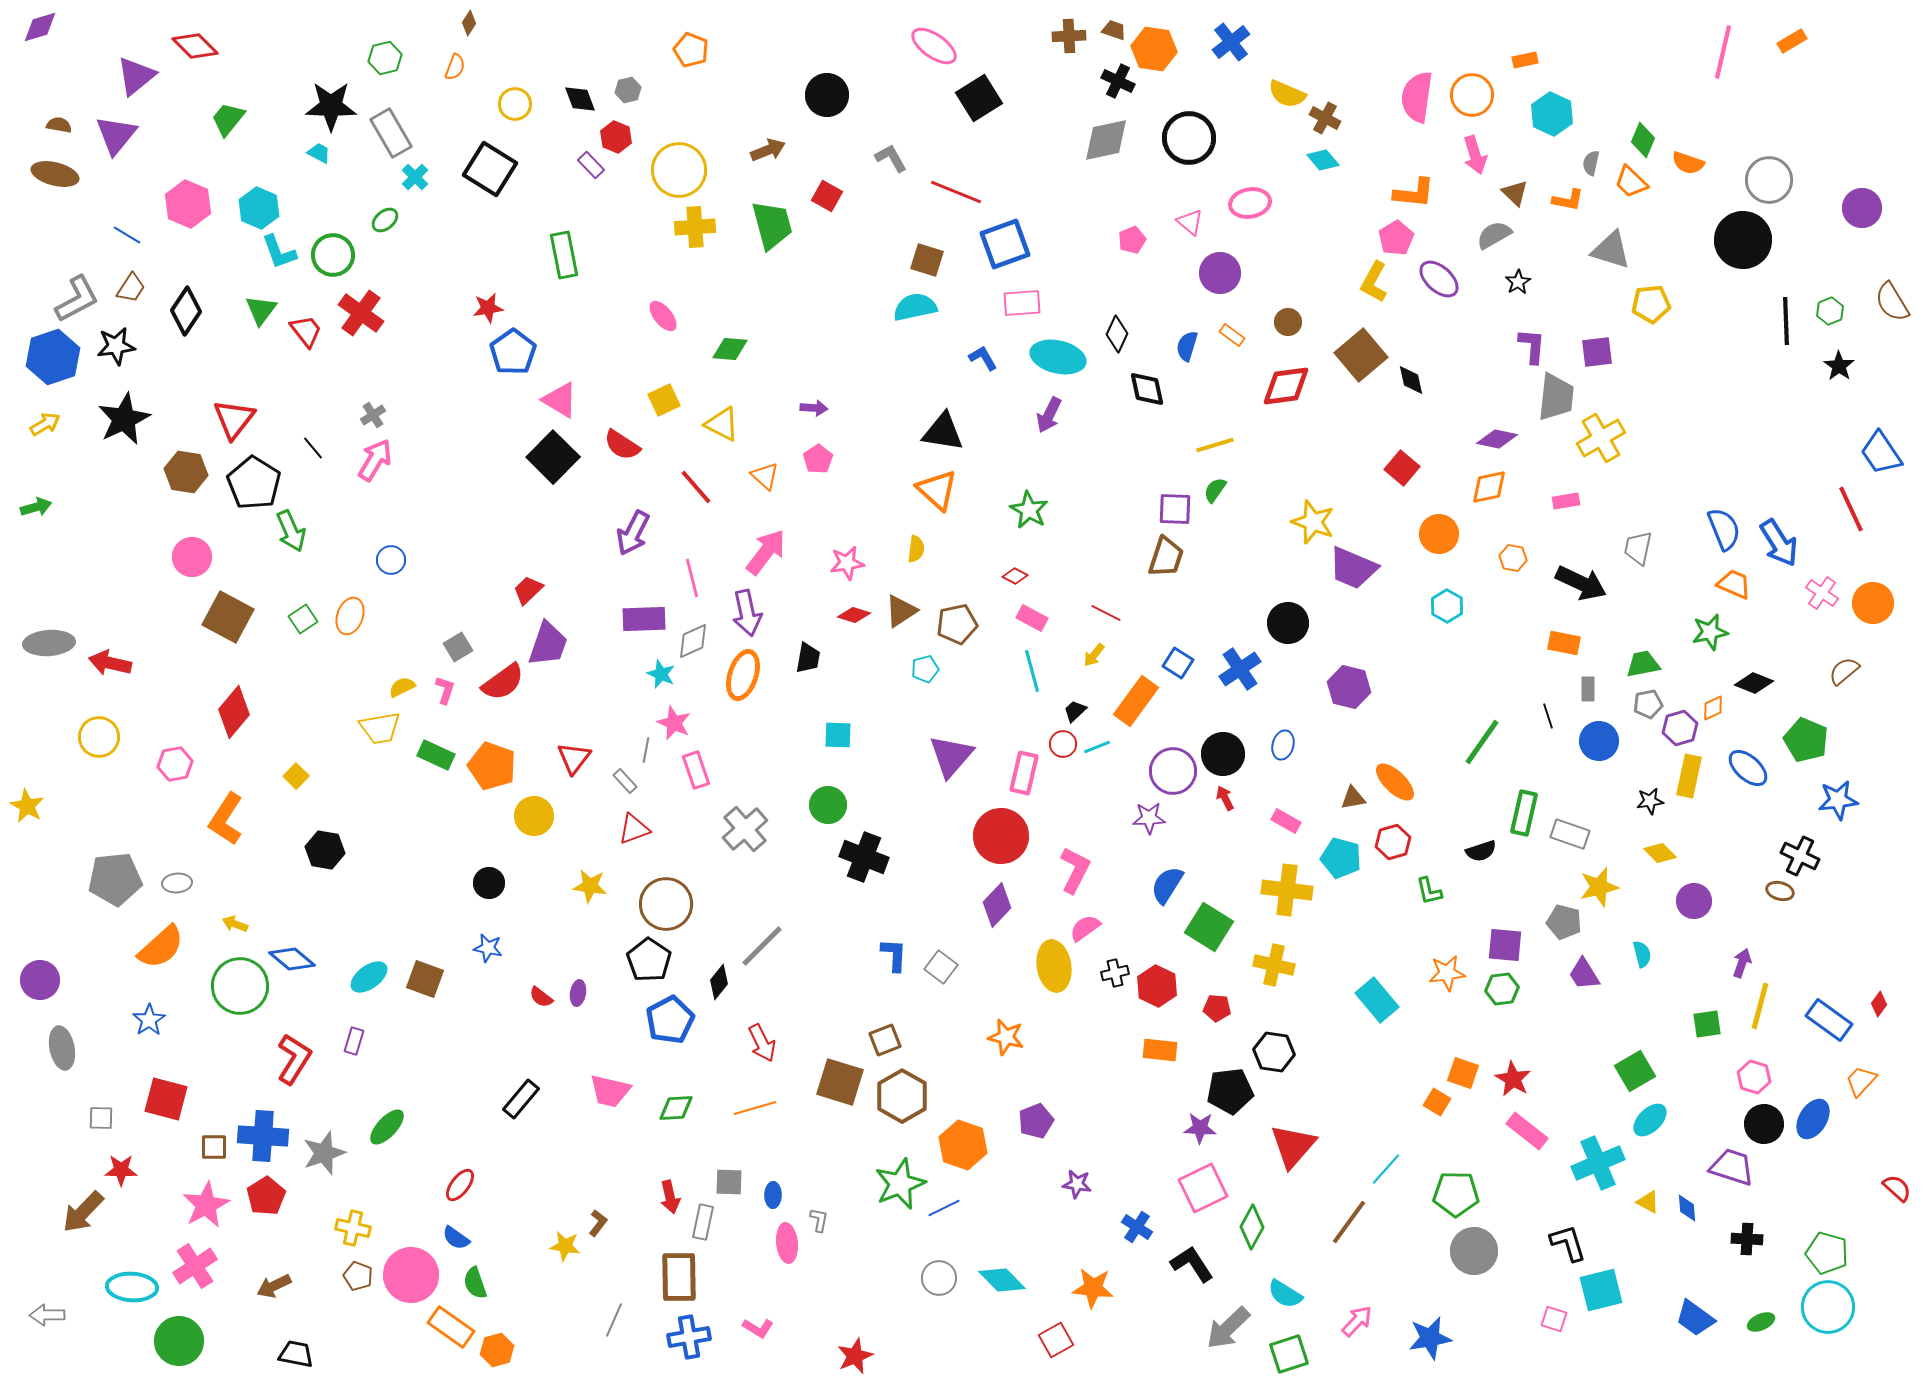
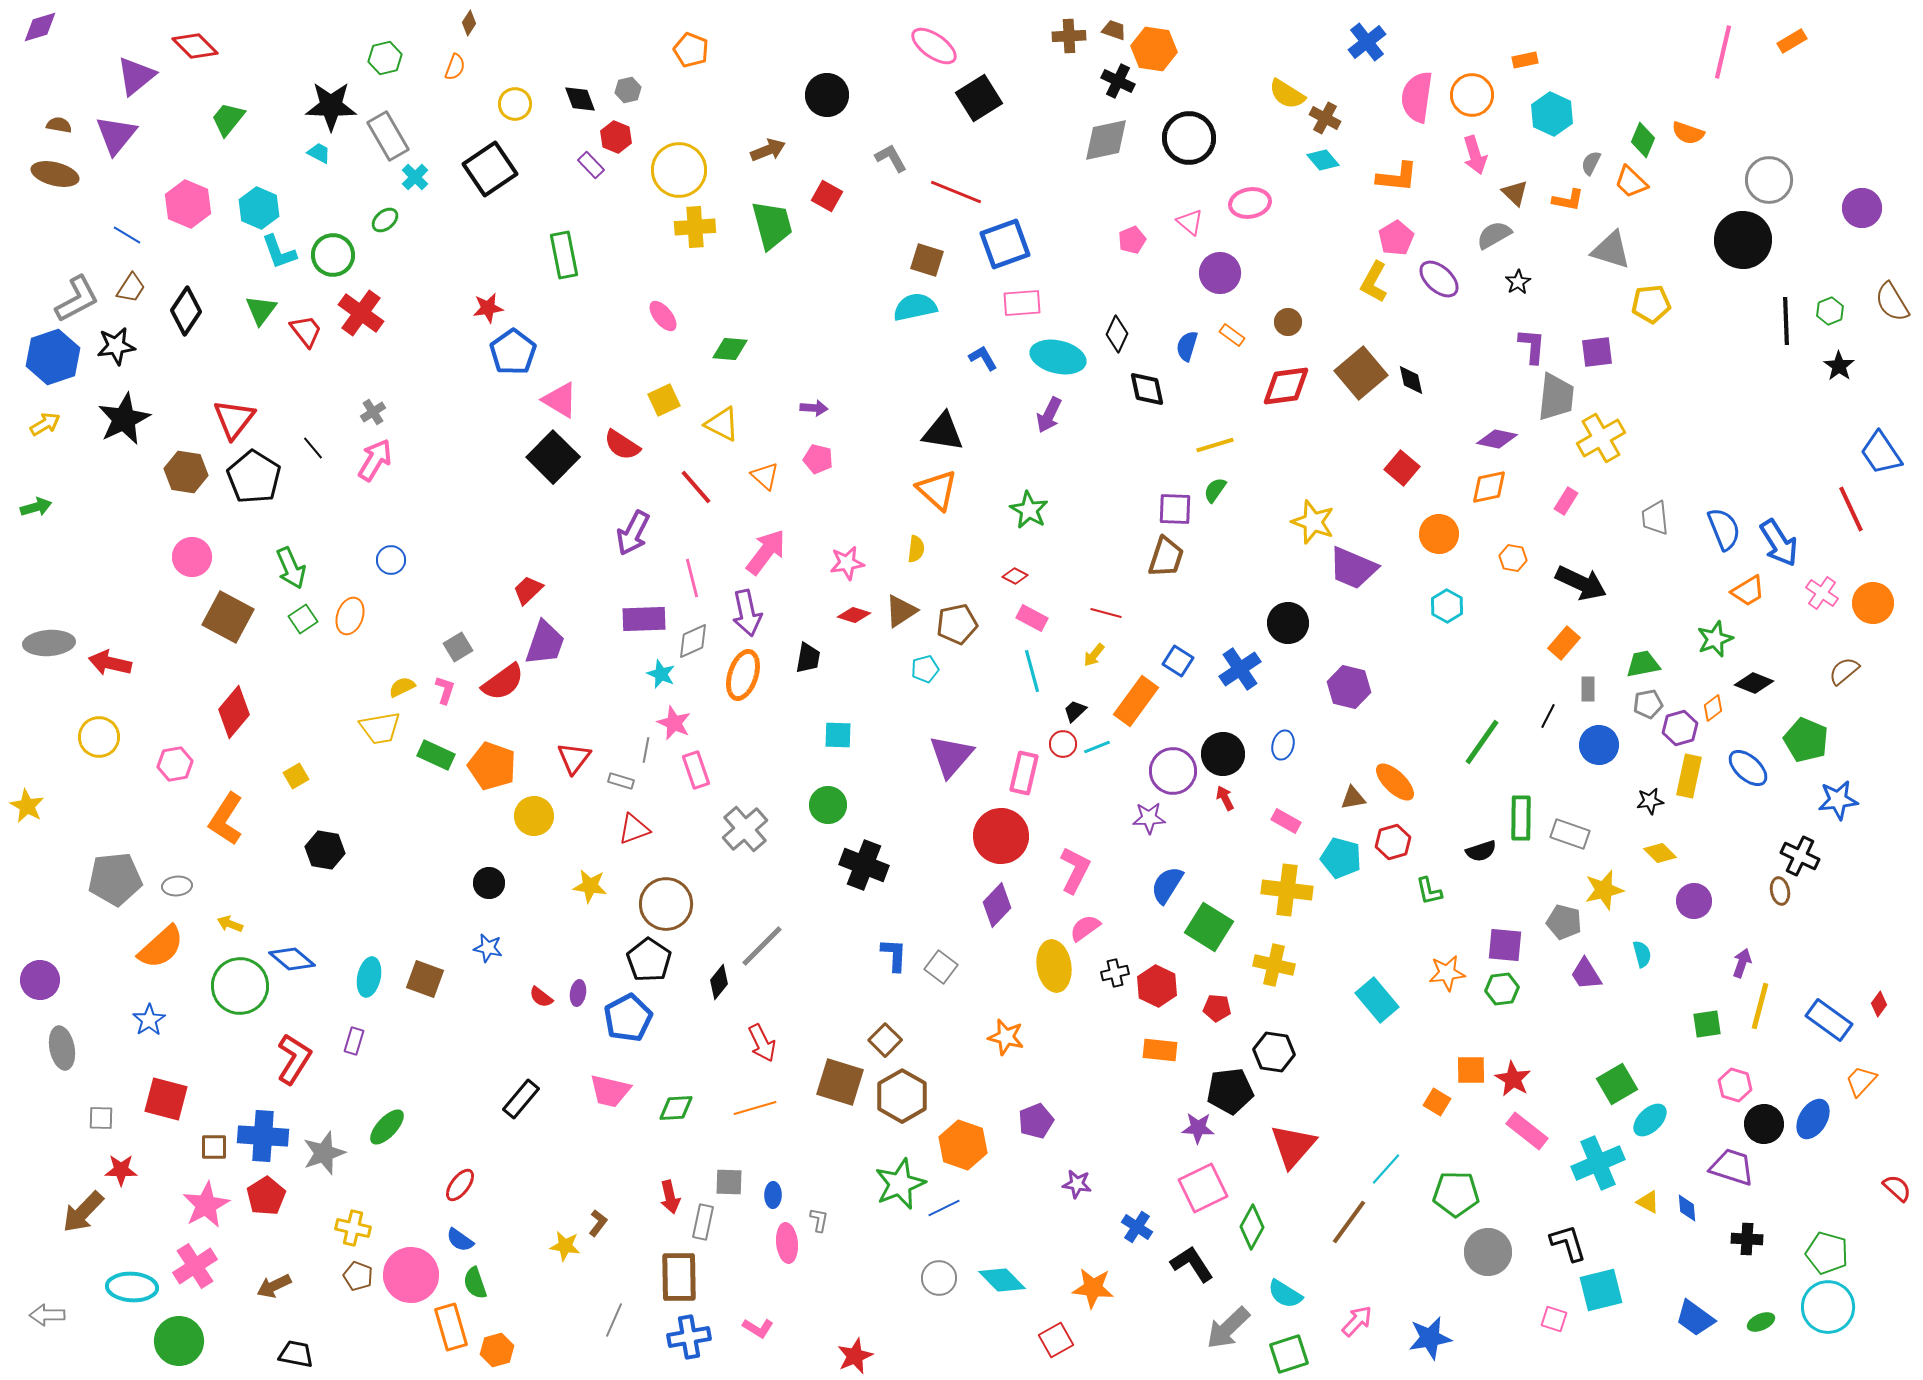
blue cross at (1231, 42): moved 136 px right
yellow semicircle at (1287, 94): rotated 9 degrees clockwise
gray rectangle at (391, 133): moved 3 px left, 3 px down
gray semicircle at (1591, 163): rotated 15 degrees clockwise
orange semicircle at (1688, 163): moved 30 px up
black square at (490, 169): rotated 24 degrees clockwise
orange L-shape at (1414, 193): moved 17 px left, 16 px up
brown square at (1361, 355): moved 18 px down
gray cross at (373, 415): moved 3 px up
pink pentagon at (818, 459): rotated 24 degrees counterclockwise
black pentagon at (254, 483): moved 6 px up
pink rectangle at (1566, 501): rotated 48 degrees counterclockwise
green arrow at (291, 531): moved 37 px down
gray trapezoid at (1638, 548): moved 17 px right, 30 px up; rotated 18 degrees counterclockwise
orange trapezoid at (1734, 584): moved 14 px right, 7 px down; rotated 126 degrees clockwise
red line at (1106, 613): rotated 12 degrees counterclockwise
green star at (1710, 632): moved 5 px right, 7 px down; rotated 9 degrees counterclockwise
orange rectangle at (1564, 643): rotated 60 degrees counterclockwise
purple trapezoid at (548, 644): moved 3 px left, 1 px up
blue square at (1178, 663): moved 2 px up
orange diamond at (1713, 708): rotated 12 degrees counterclockwise
black line at (1548, 716): rotated 45 degrees clockwise
blue circle at (1599, 741): moved 4 px down
yellow square at (296, 776): rotated 15 degrees clockwise
gray rectangle at (625, 781): moved 4 px left; rotated 30 degrees counterclockwise
green rectangle at (1524, 813): moved 3 px left, 5 px down; rotated 12 degrees counterclockwise
black cross at (864, 857): moved 8 px down
gray ellipse at (177, 883): moved 3 px down
yellow star at (1599, 887): moved 5 px right, 3 px down
brown ellipse at (1780, 891): rotated 64 degrees clockwise
yellow arrow at (235, 924): moved 5 px left
purple trapezoid at (1584, 974): moved 2 px right
cyan ellipse at (369, 977): rotated 42 degrees counterclockwise
blue pentagon at (670, 1020): moved 42 px left, 2 px up
brown square at (885, 1040): rotated 24 degrees counterclockwise
green square at (1635, 1071): moved 18 px left, 13 px down
orange square at (1463, 1073): moved 8 px right, 3 px up; rotated 20 degrees counterclockwise
pink hexagon at (1754, 1077): moved 19 px left, 8 px down
purple star at (1200, 1128): moved 2 px left
blue semicircle at (456, 1238): moved 4 px right, 2 px down
gray circle at (1474, 1251): moved 14 px right, 1 px down
orange rectangle at (451, 1327): rotated 39 degrees clockwise
